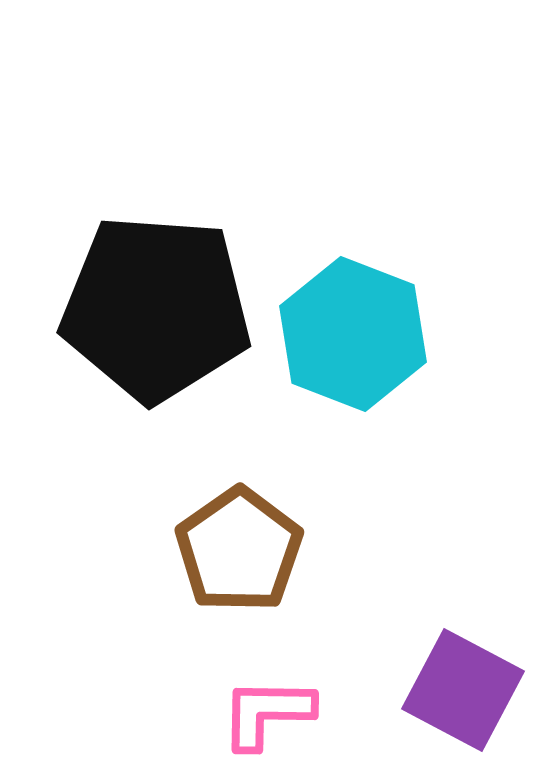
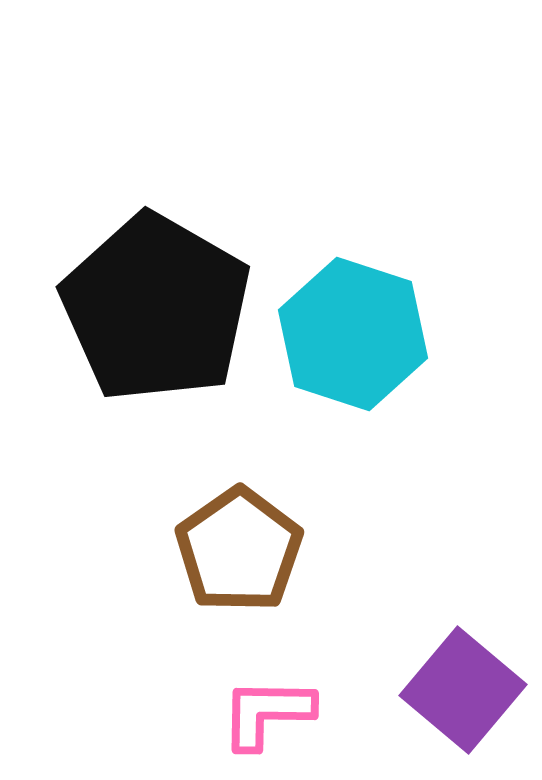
black pentagon: rotated 26 degrees clockwise
cyan hexagon: rotated 3 degrees counterclockwise
purple square: rotated 12 degrees clockwise
